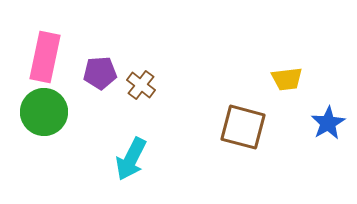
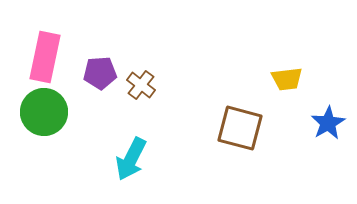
brown square: moved 3 px left, 1 px down
